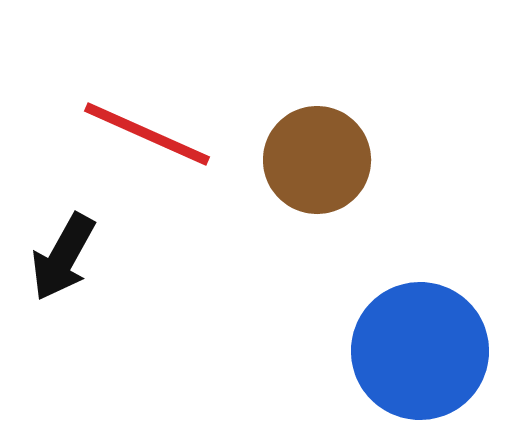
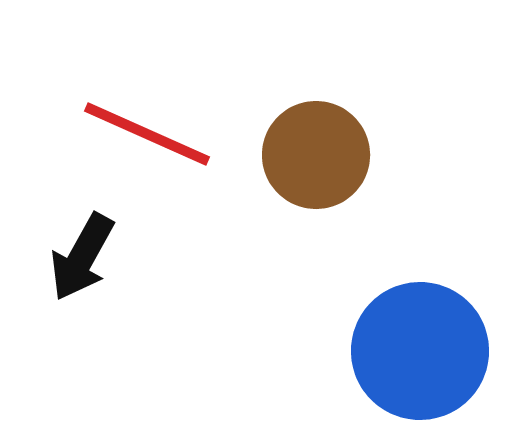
brown circle: moved 1 px left, 5 px up
black arrow: moved 19 px right
